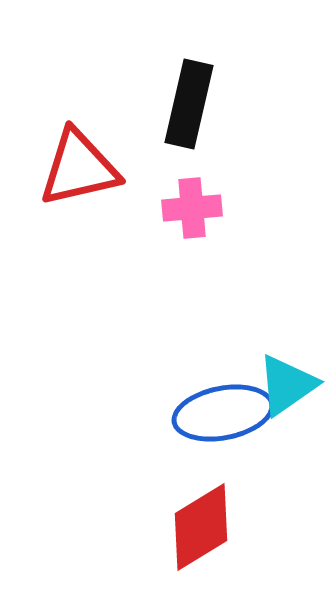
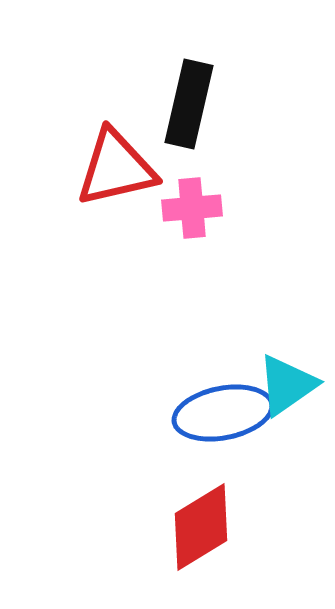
red triangle: moved 37 px right
